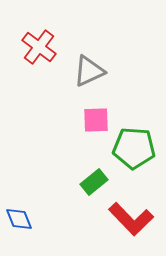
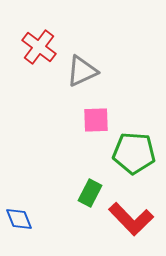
gray triangle: moved 7 px left
green pentagon: moved 5 px down
green rectangle: moved 4 px left, 11 px down; rotated 24 degrees counterclockwise
